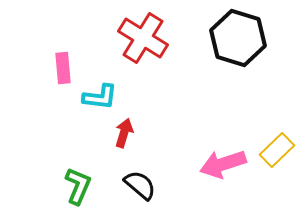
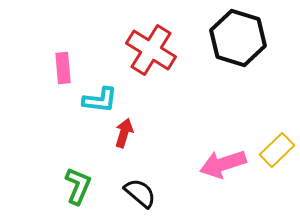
red cross: moved 8 px right, 12 px down
cyan L-shape: moved 3 px down
black semicircle: moved 8 px down
